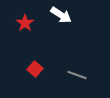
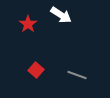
red star: moved 3 px right, 1 px down
red square: moved 1 px right, 1 px down
